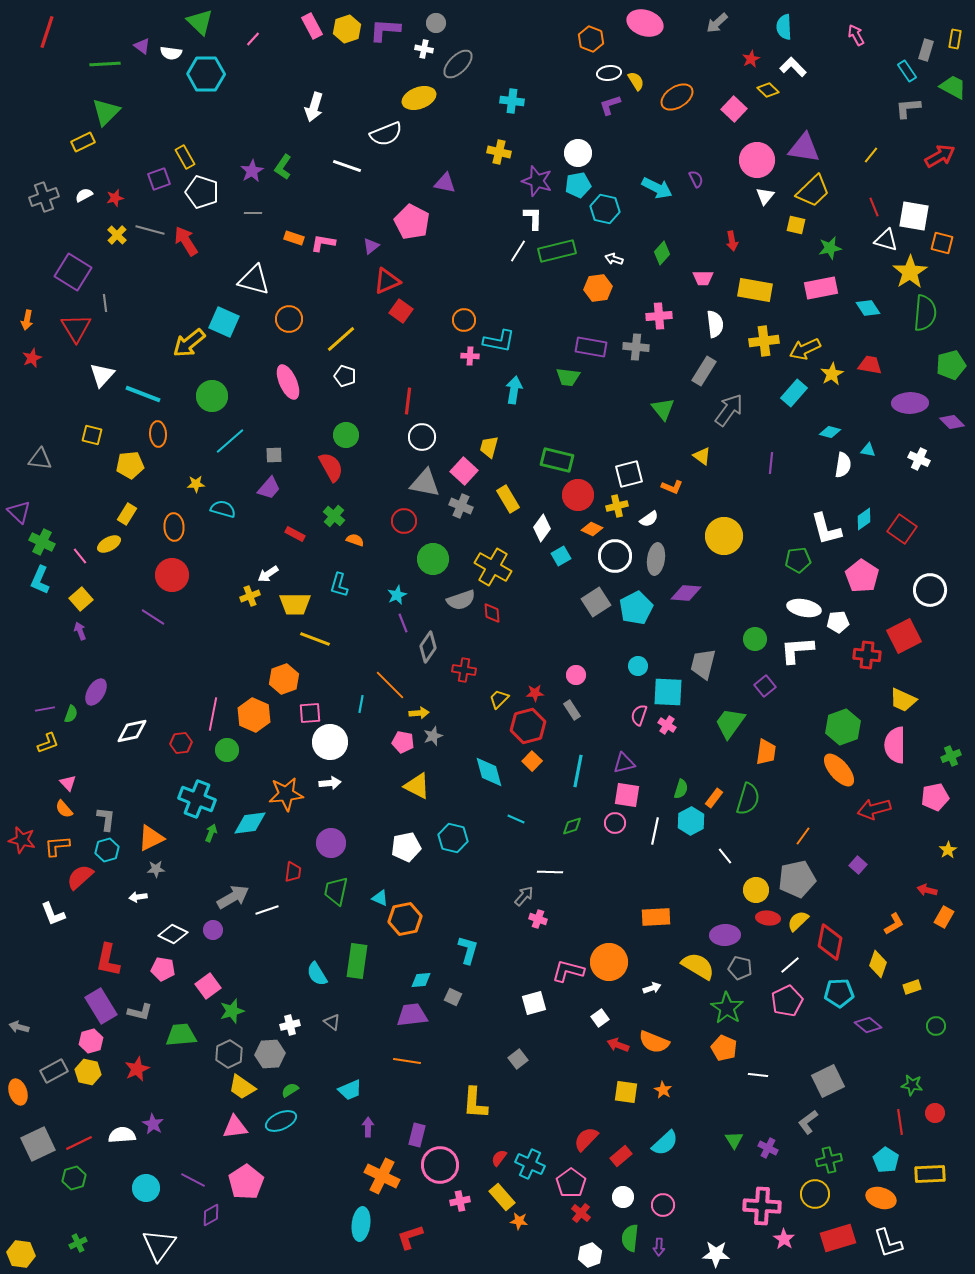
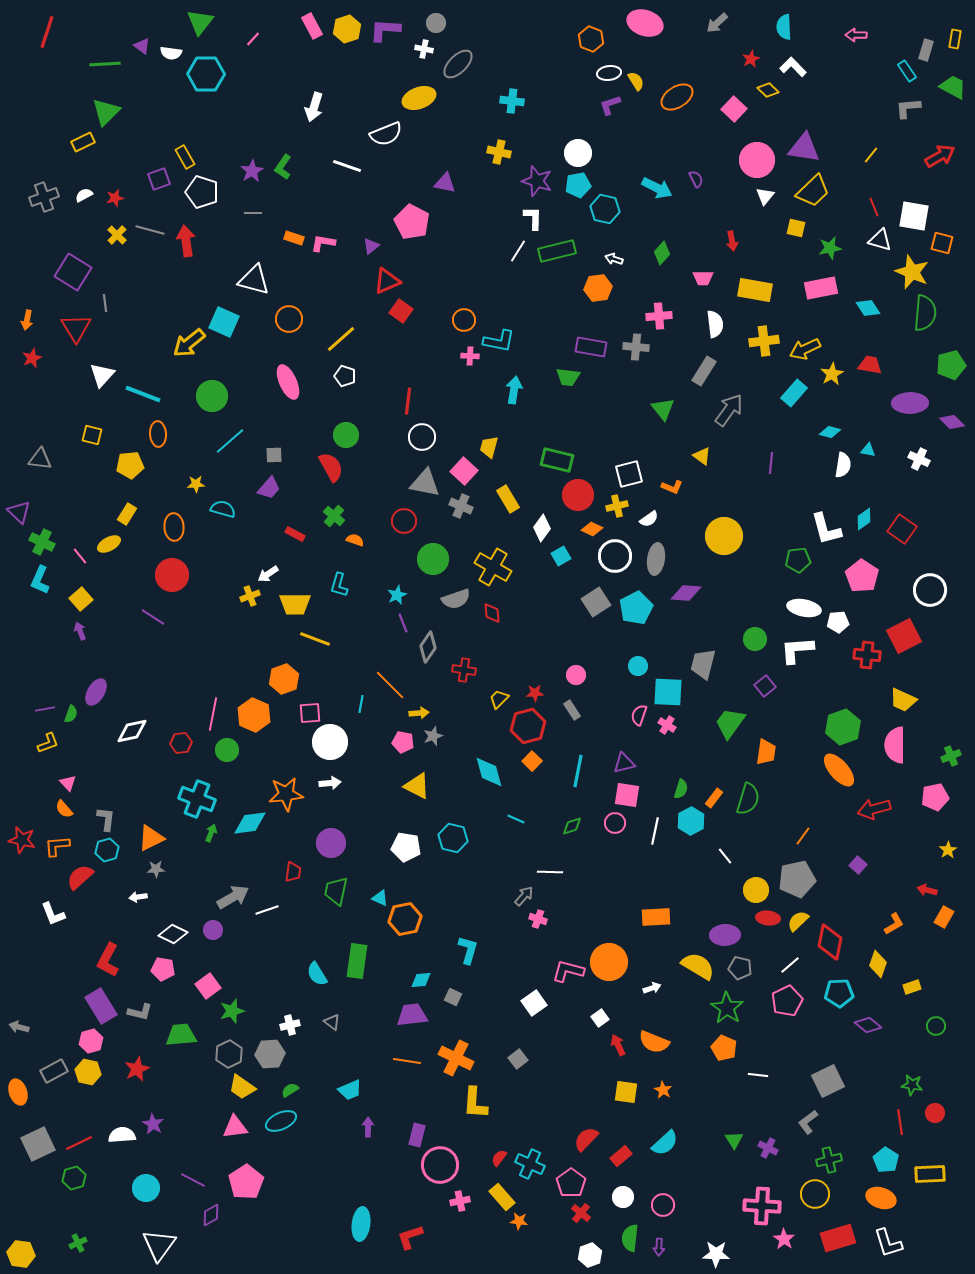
green triangle at (200, 22): rotated 24 degrees clockwise
pink arrow at (856, 35): rotated 60 degrees counterclockwise
yellow square at (796, 225): moved 3 px down
white triangle at (886, 240): moved 6 px left
red arrow at (186, 241): rotated 24 degrees clockwise
yellow star at (910, 272): moved 2 px right; rotated 16 degrees counterclockwise
gray semicircle at (461, 600): moved 5 px left, 1 px up
white pentagon at (406, 847): rotated 20 degrees clockwise
red L-shape at (108, 960): rotated 16 degrees clockwise
white square at (534, 1003): rotated 20 degrees counterclockwise
red arrow at (618, 1045): rotated 45 degrees clockwise
orange cross at (382, 1176): moved 74 px right, 118 px up
